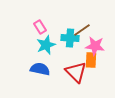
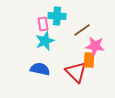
pink rectangle: moved 3 px right, 3 px up; rotated 24 degrees clockwise
cyan cross: moved 13 px left, 22 px up
cyan star: moved 1 px left, 4 px up
orange rectangle: moved 2 px left
